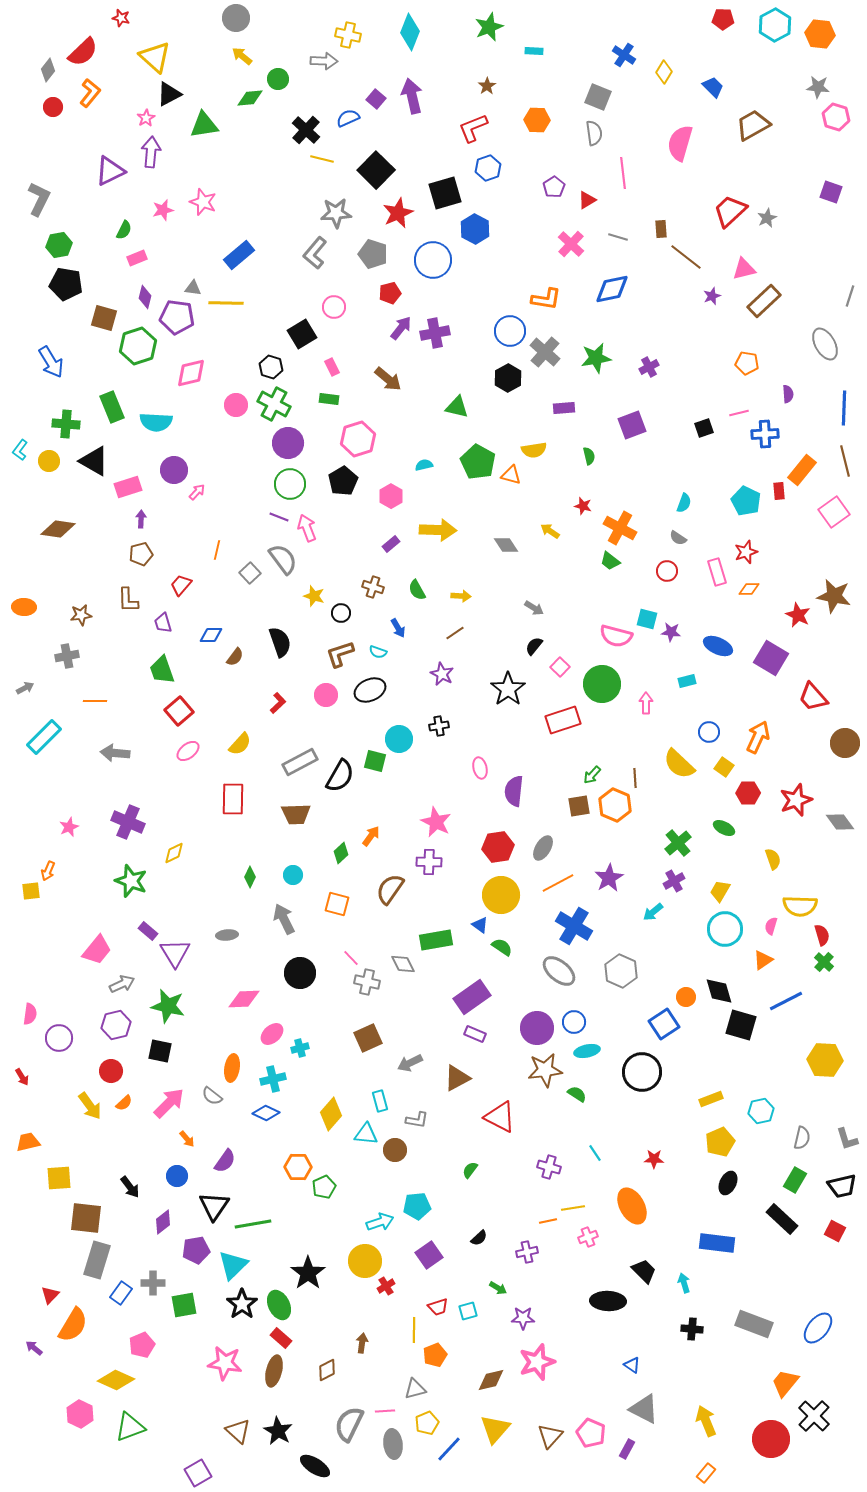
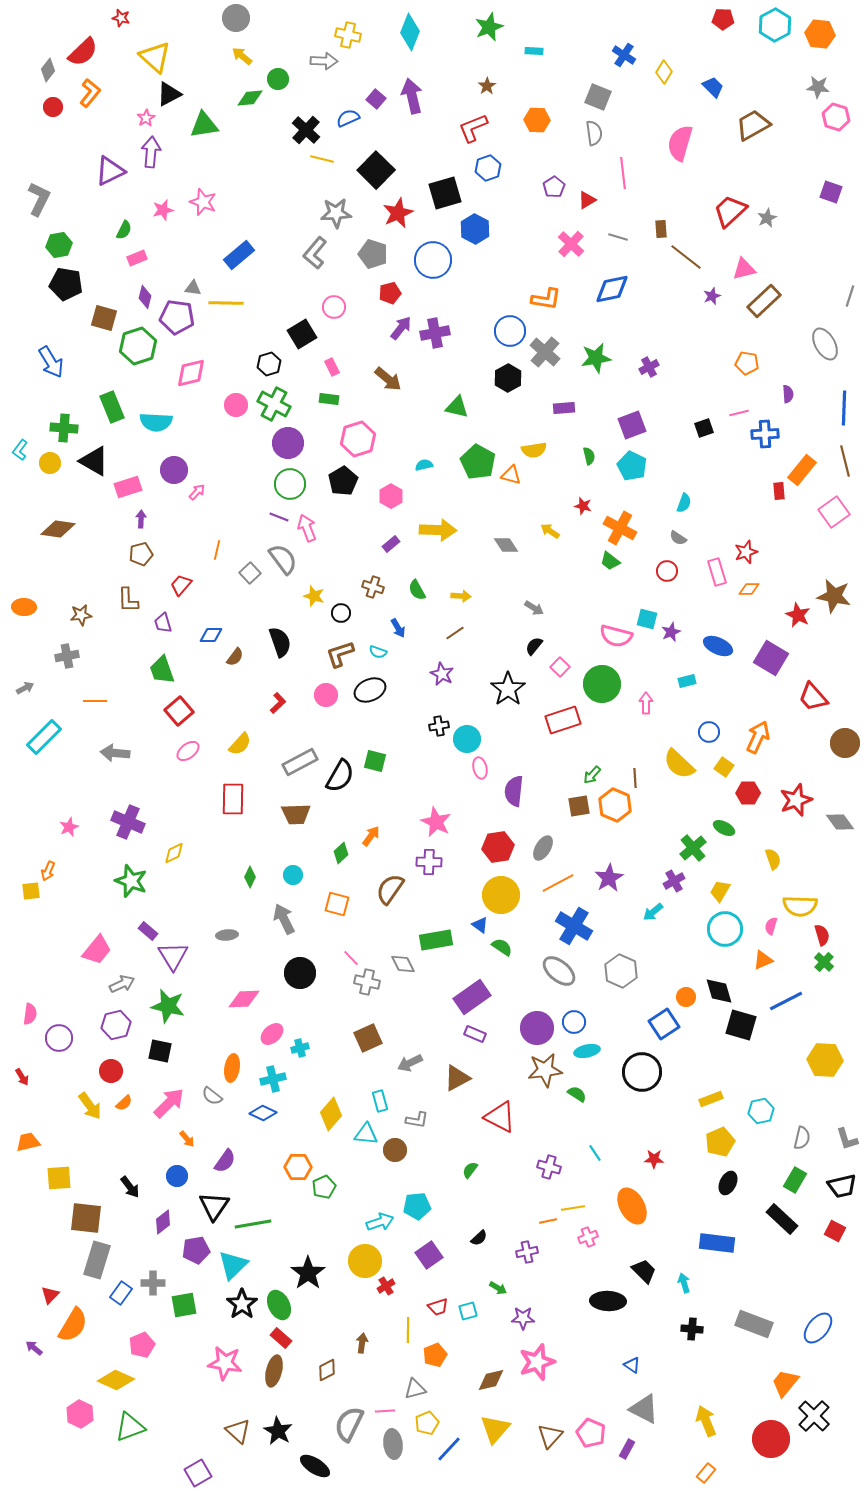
black hexagon at (271, 367): moved 2 px left, 3 px up; rotated 25 degrees clockwise
green cross at (66, 424): moved 2 px left, 4 px down
yellow circle at (49, 461): moved 1 px right, 2 px down
cyan pentagon at (746, 501): moved 114 px left, 35 px up
purple star at (671, 632): rotated 30 degrees counterclockwise
cyan circle at (399, 739): moved 68 px right
green cross at (678, 843): moved 15 px right, 5 px down
purple triangle at (175, 953): moved 2 px left, 3 px down
orange triangle at (763, 960): rotated 10 degrees clockwise
blue diamond at (266, 1113): moved 3 px left
yellow line at (414, 1330): moved 6 px left
